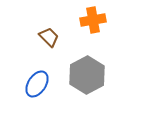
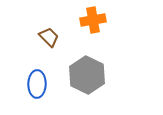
gray hexagon: rotated 6 degrees counterclockwise
blue ellipse: rotated 32 degrees counterclockwise
